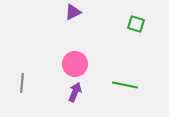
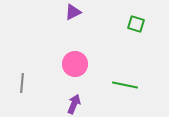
purple arrow: moved 1 px left, 12 px down
